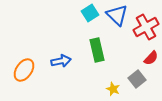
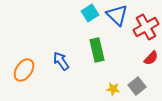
blue arrow: rotated 114 degrees counterclockwise
gray square: moved 7 px down
yellow star: rotated 16 degrees counterclockwise
